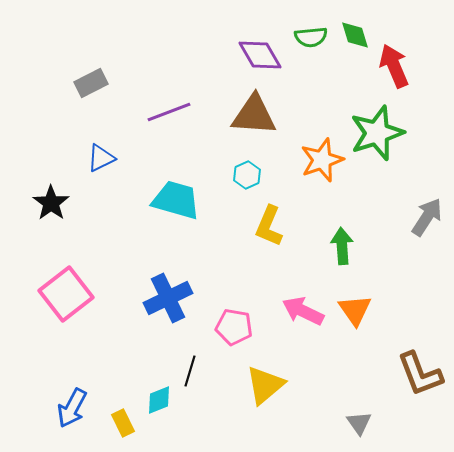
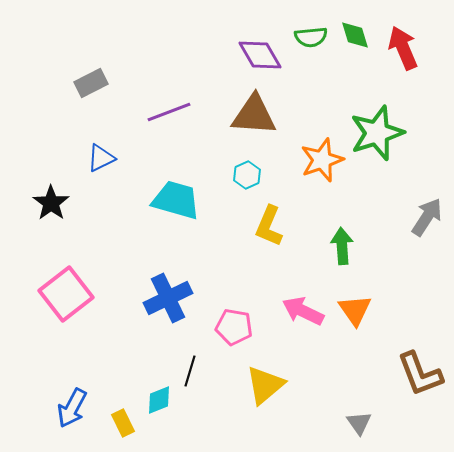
red arrow: moved 9 px right, 18 px up
